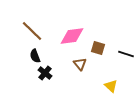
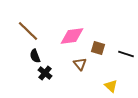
brown line: moved 4 px left
